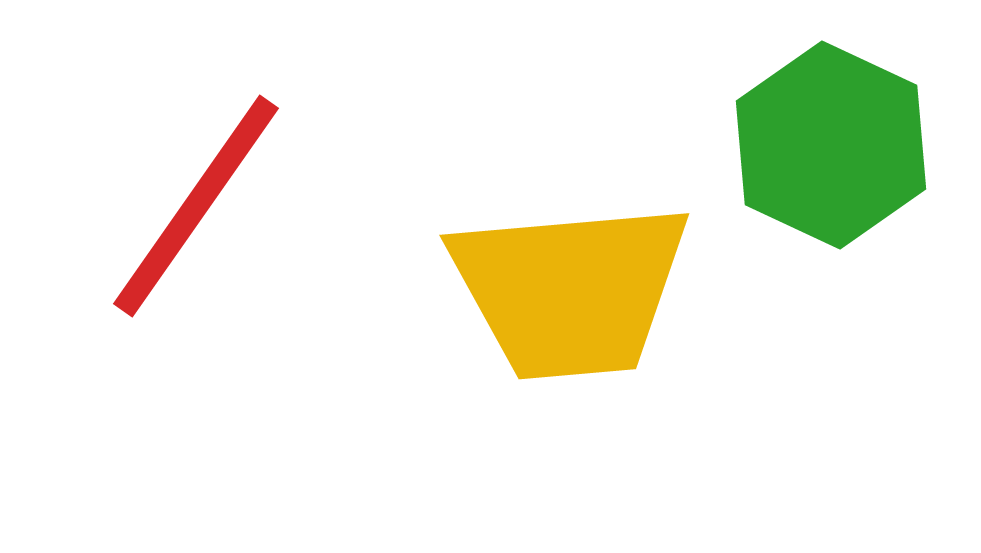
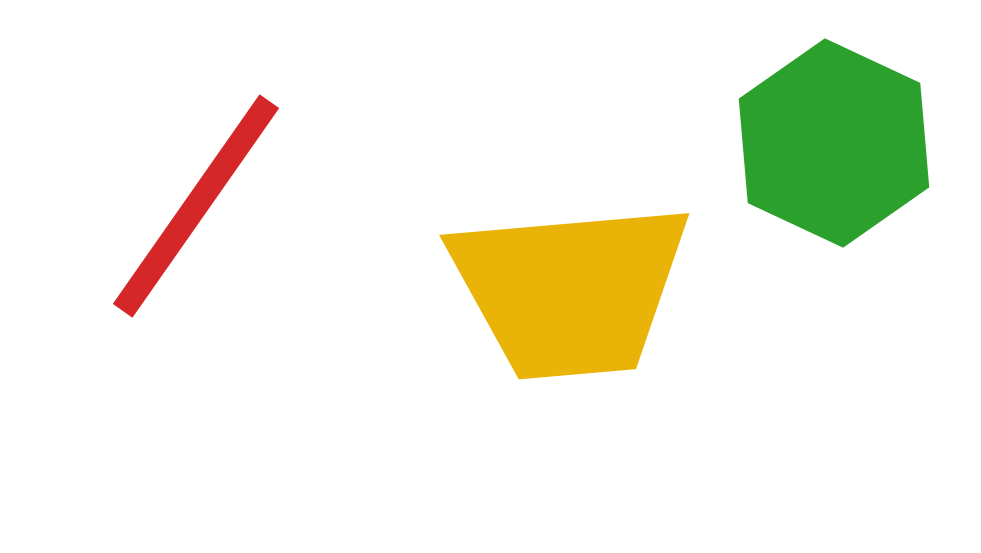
green hexagon: moved 3 px right, 2 px up
